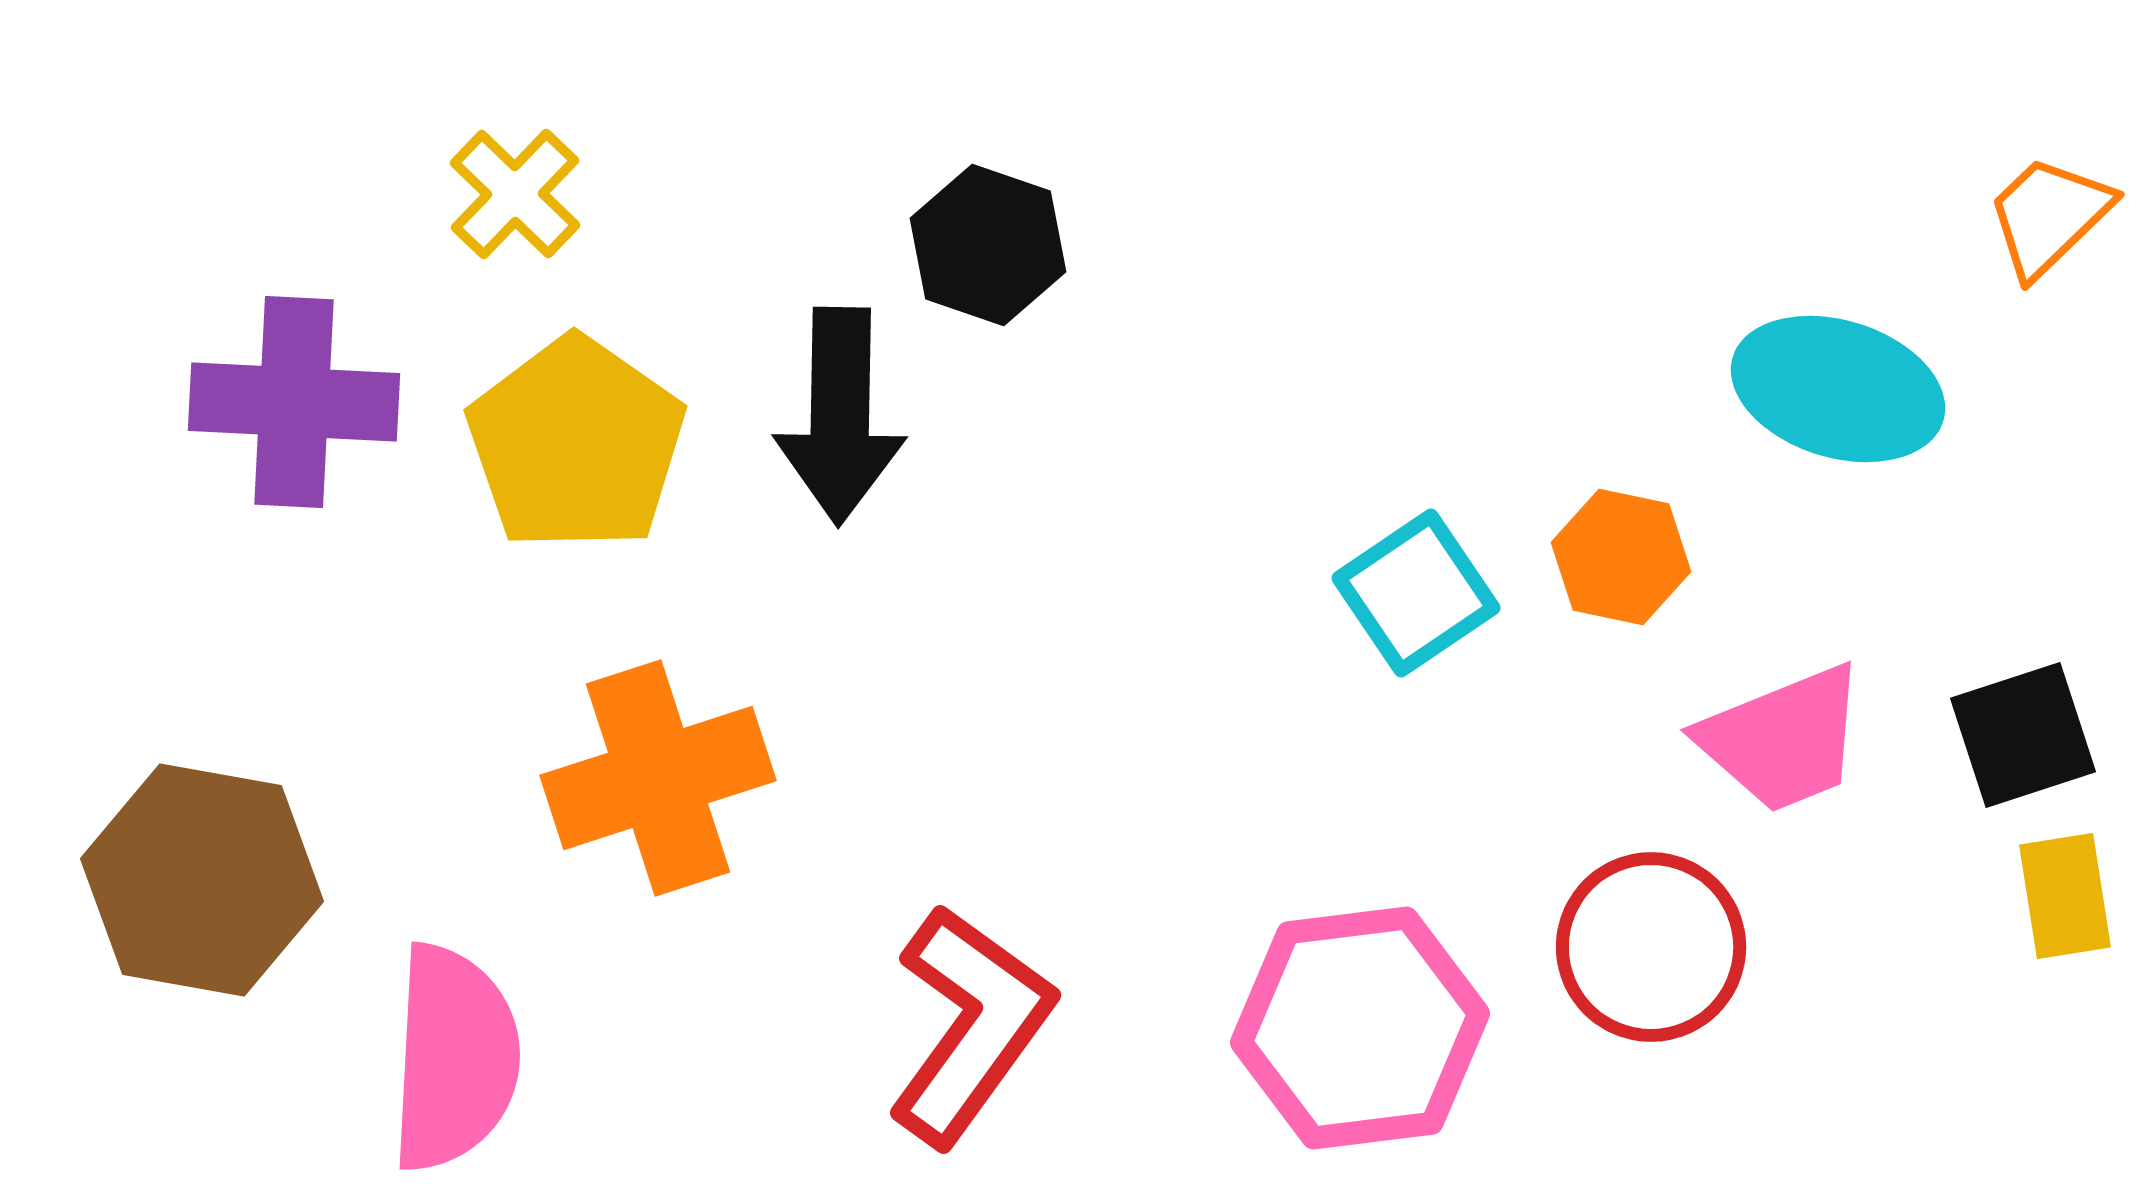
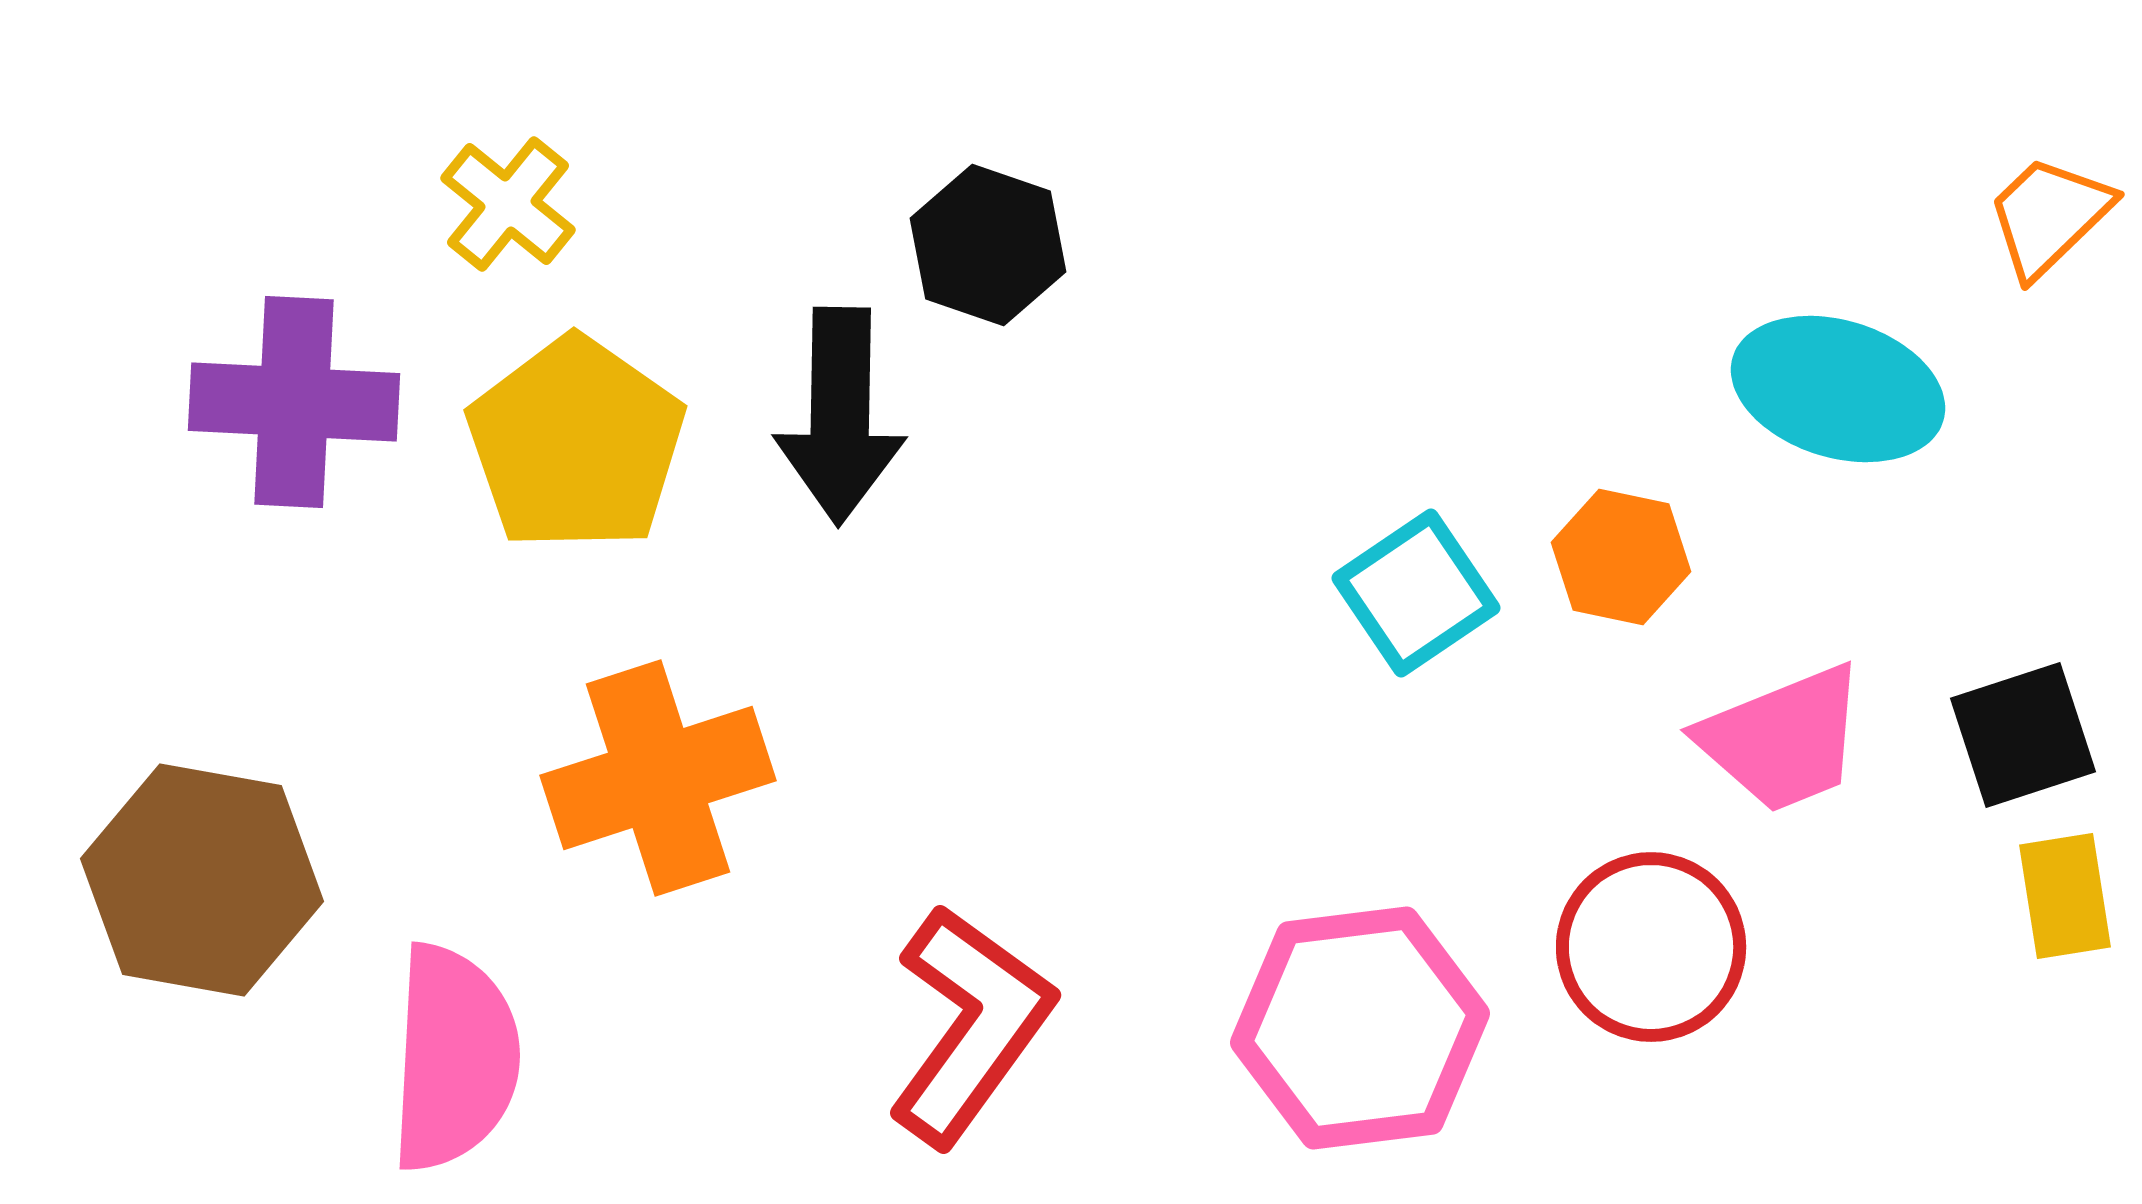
yellow cross: moved 7 px left, 10 px down; rotated 5 degrees counterclockwise
